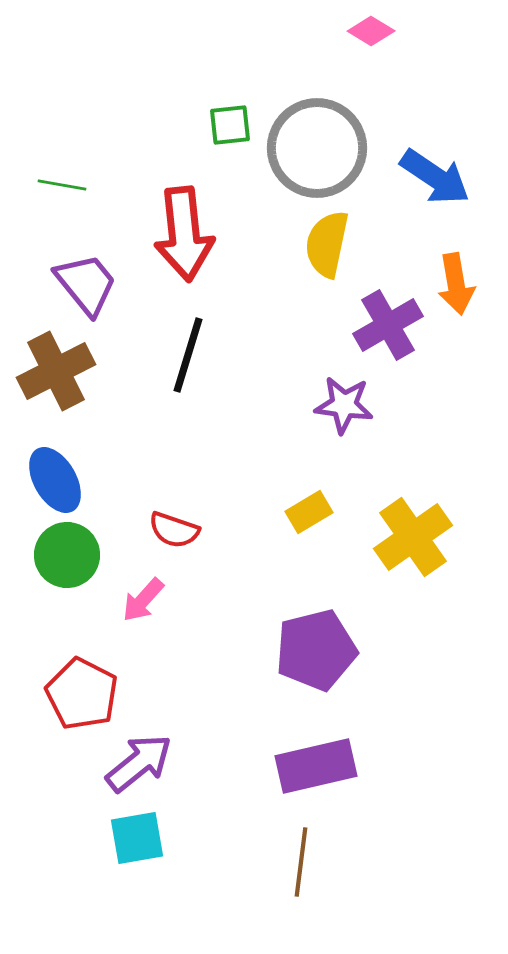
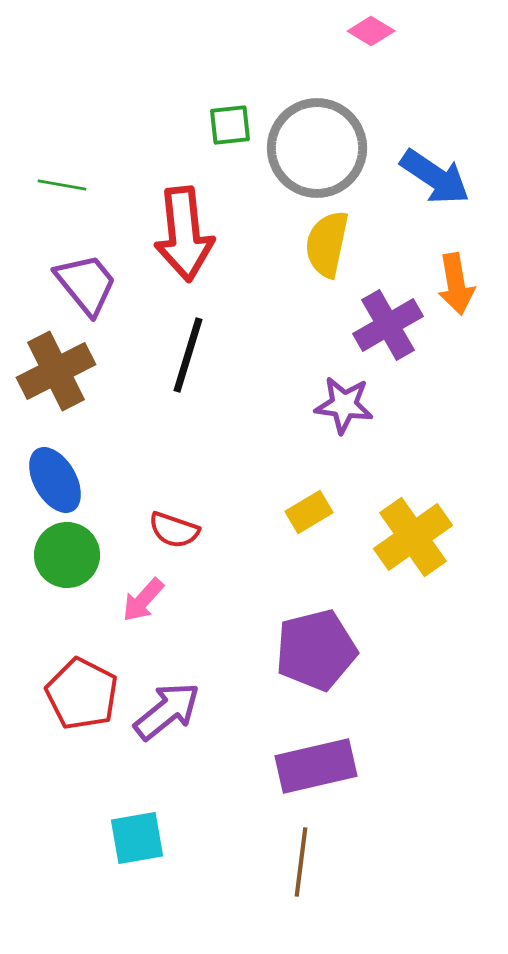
purple arrow: moved 28 px right, 52 px up
